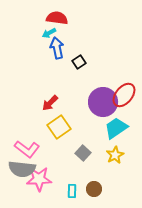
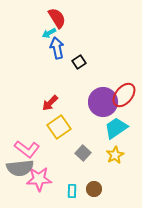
red semicircle: rotated 50 degrees clockwise
gray semicircle: moved 2 px left, 1 px up; rotated 12 degrees counterclockwise
